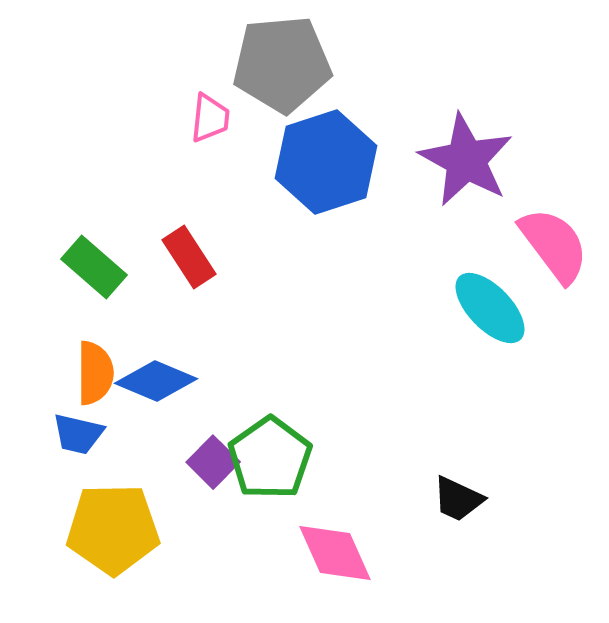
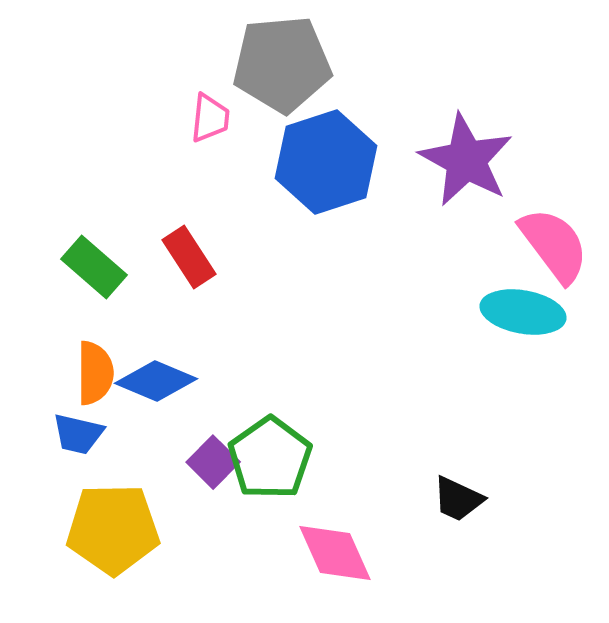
cyan ellipse: moved 33 px right, 4 px down; rotated 36 degrees counterclockwise
